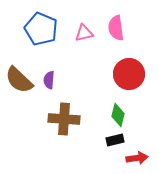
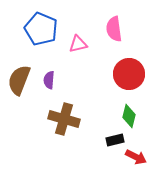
pink semicircle: moved 2 px left, 1 px down
pink triangle: moved 6 px left, 11 px down
brown semicircle: rotated 68 degrees clockwise
green diamond: moved 11 px right, 1 px down
brown cross: rotated 12 degrees clockwise
red arrow: moved 1 px left, 1 px up; rotated 35 degrees clockwise
